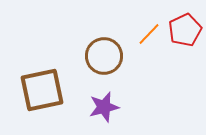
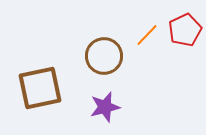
orange line: moved 2 px left, 1 px down
brown square: moved 2 px left, 2 px up
purple star: moved 1 px right
